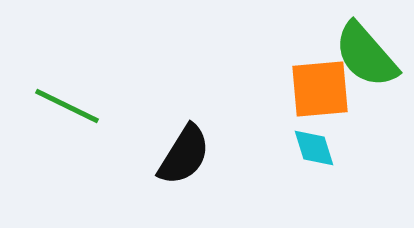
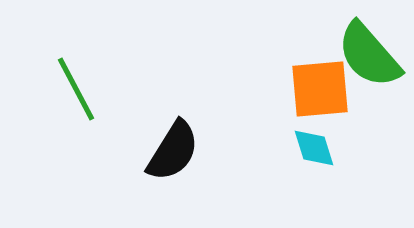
green semicircle: moved 3 px right
green line: moved 9 px right, 17 px up; rotated 36 degrees clockwise
black semicircle: moved 11 px left, 4 px up
